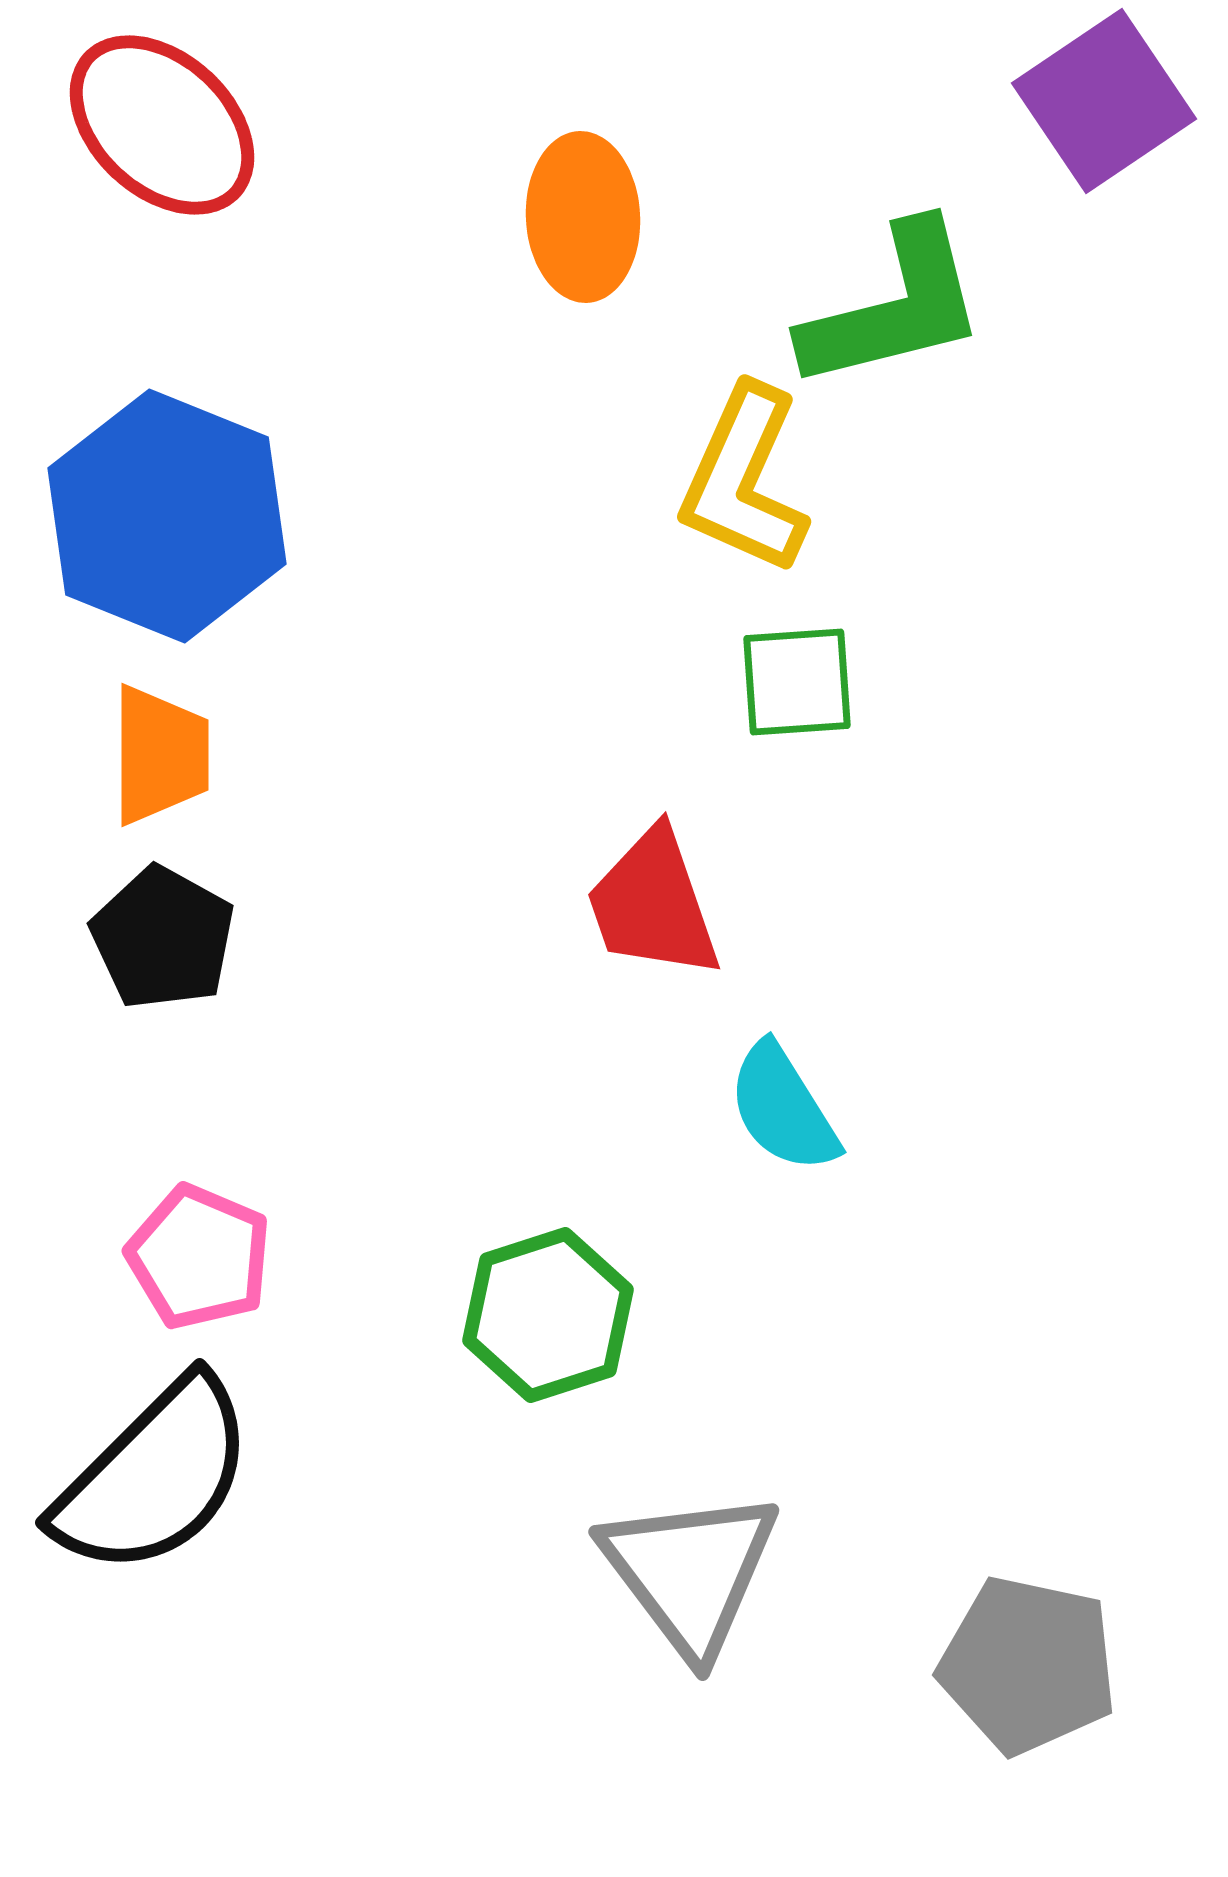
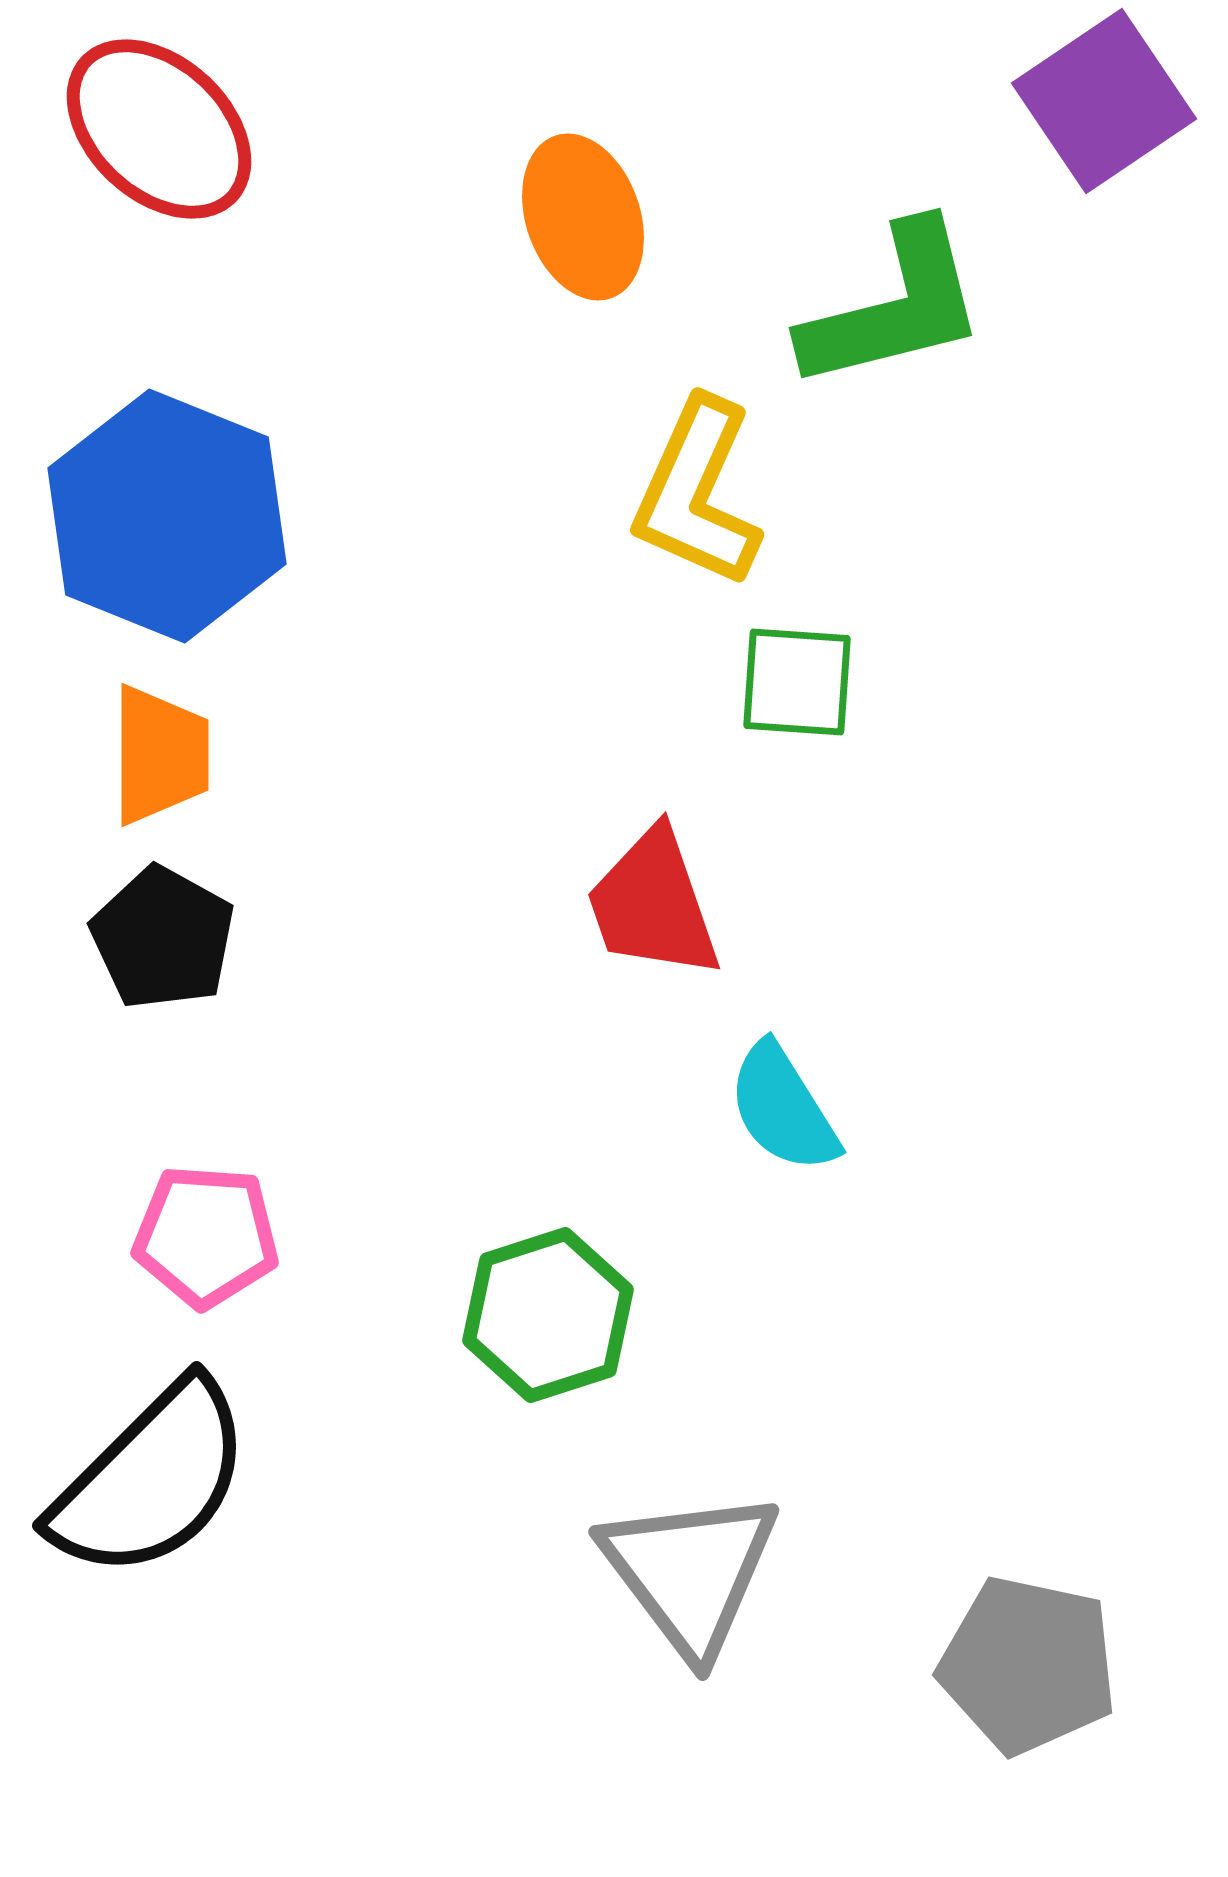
red ellipse: moved 3 px left, 4 px down
orange ellipse: rotated 16 degrees counterclockwise
yellow L-shape: moved 47 px left, 13 px down
green square: rotated 8 degrees clockwise
pink pentagon: moved 7 px right, 21 px up; rotated 19 degrees counterclockwise
black semicircle: moved 3 px left, 3 px down
